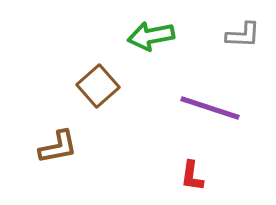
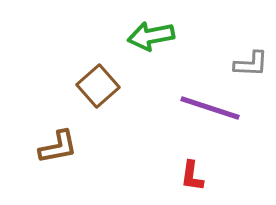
gray L-shape: moved 8 px right, 29 px down
